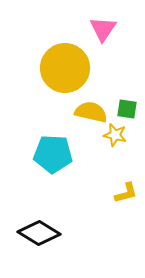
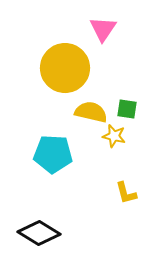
yellow star: moved 1 px left, 1 px down
yellow L-shape: rotated 90 degrees clockwise
